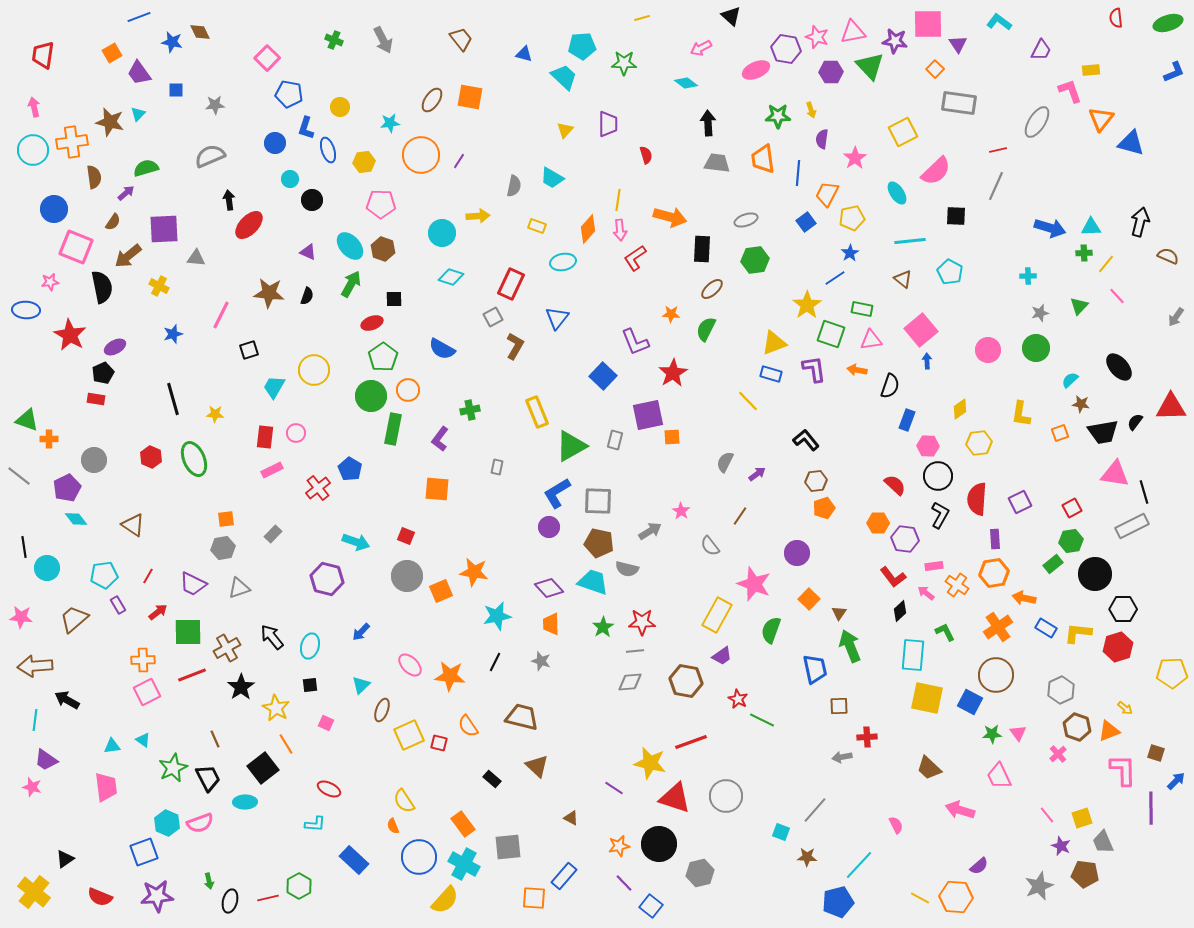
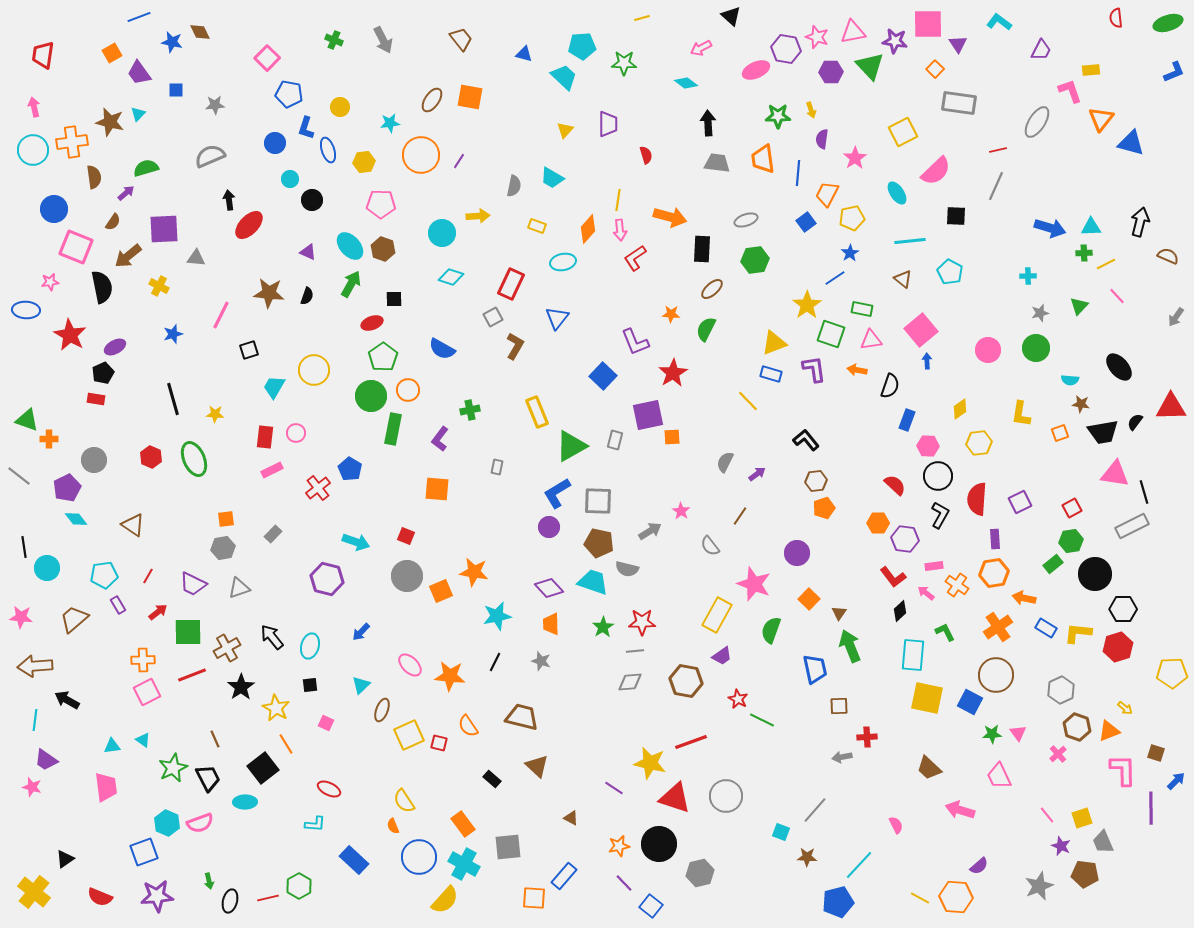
yellow line at (1106, 264): rotated 24 degrees clockwise
cyan semicircle at (1070, 380): rotated 132 degrees counterclockwise
